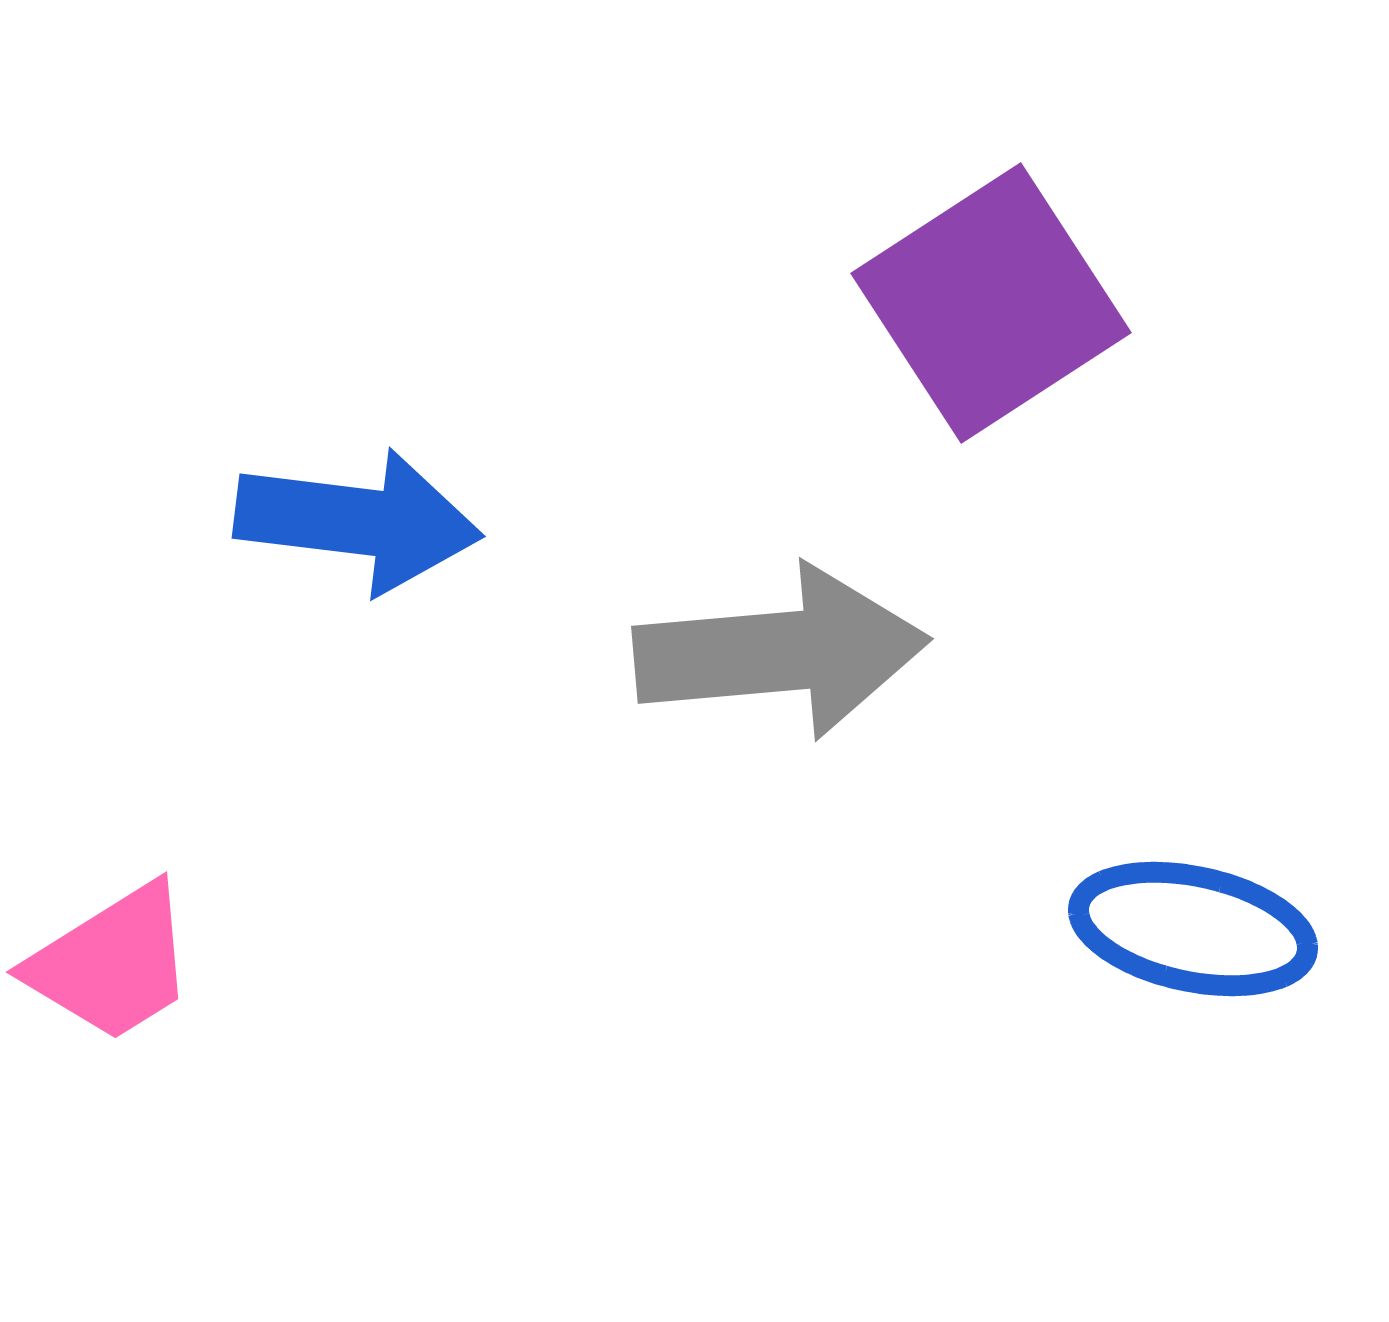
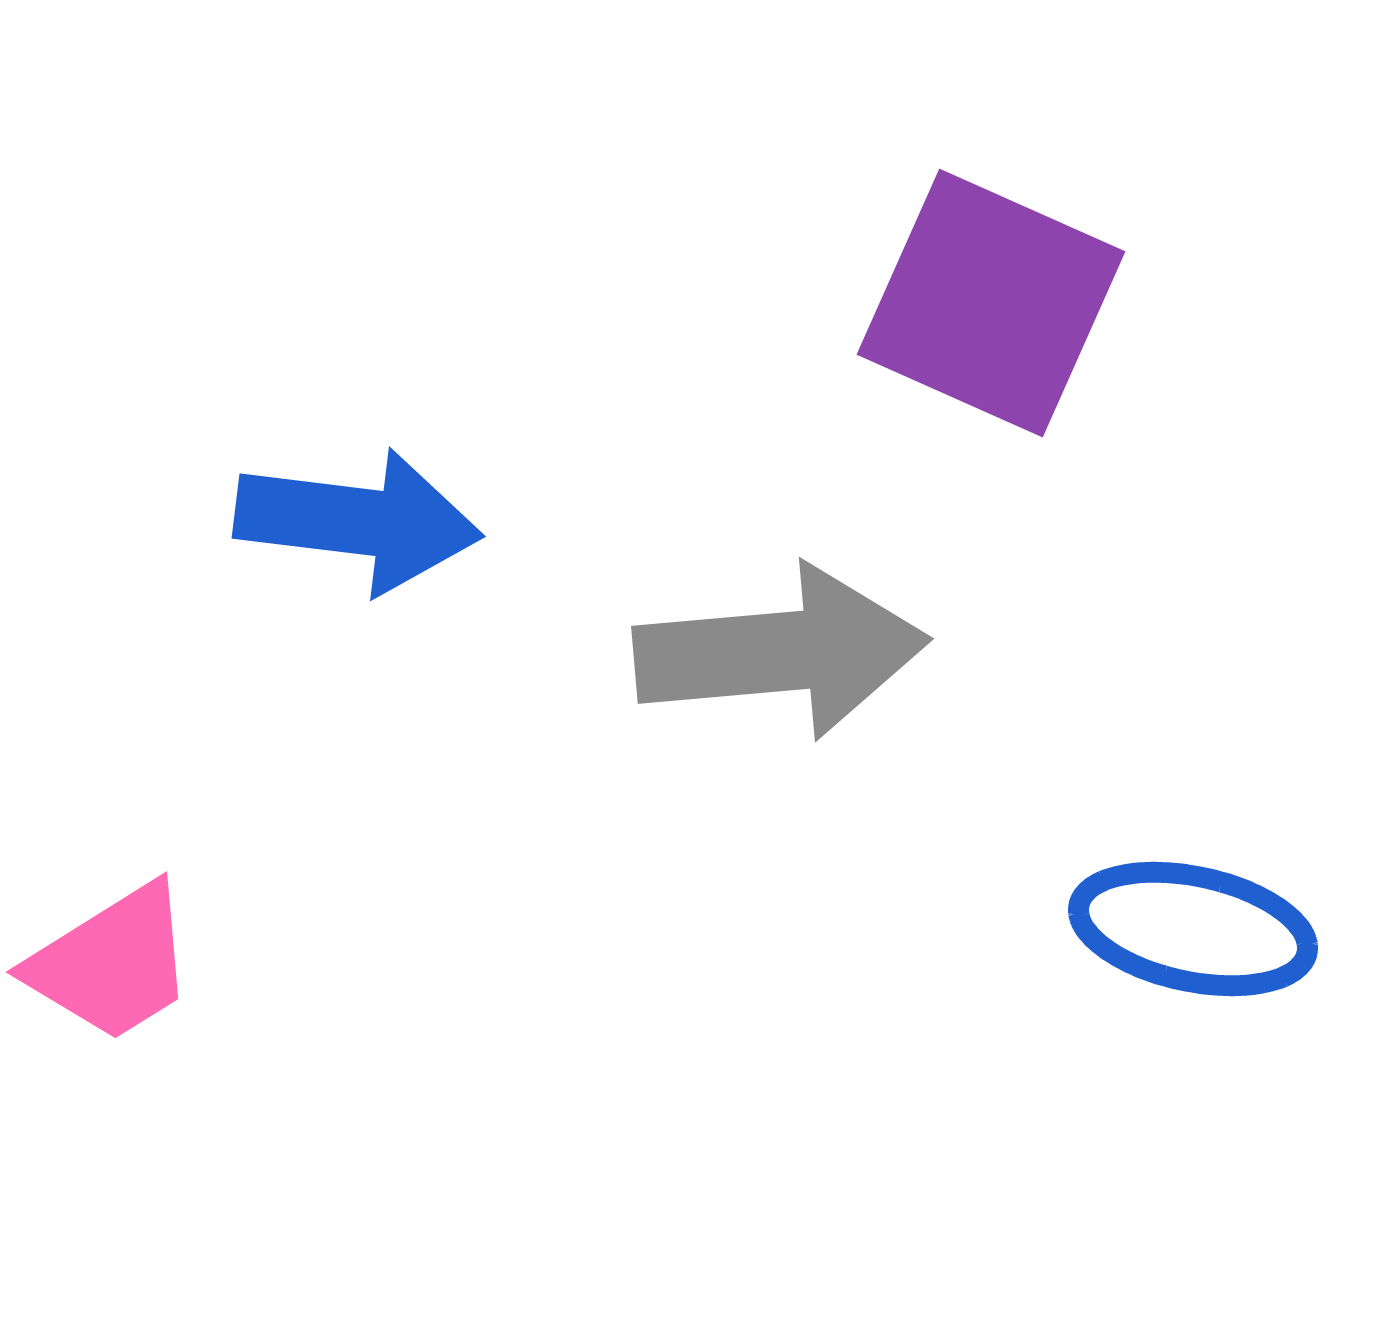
purple square: rotated 33 degrees counterclockwise
